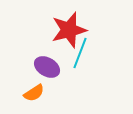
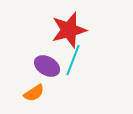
cyan line: moved 7 px left, 7 px down
purple ellipse: moved 1 px up
